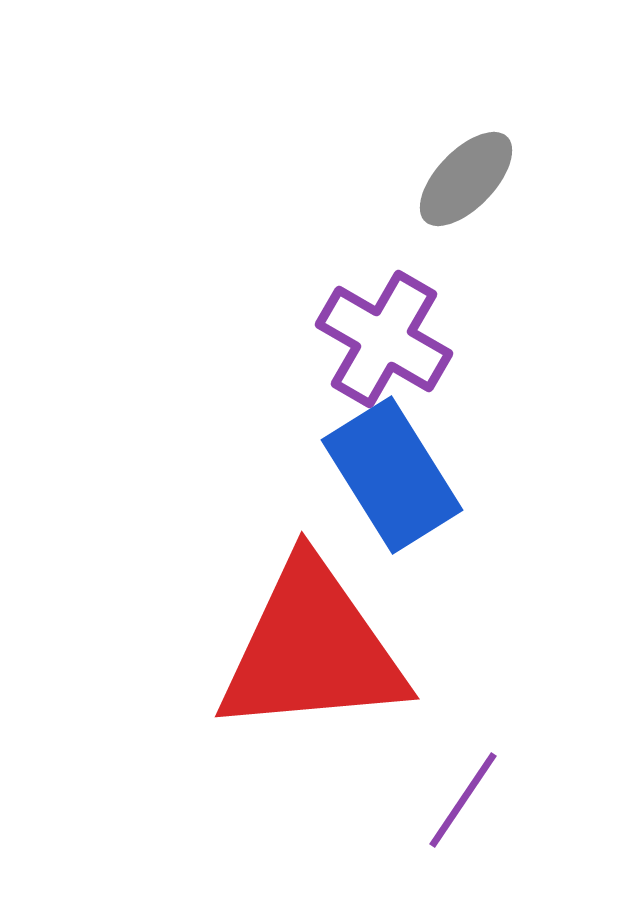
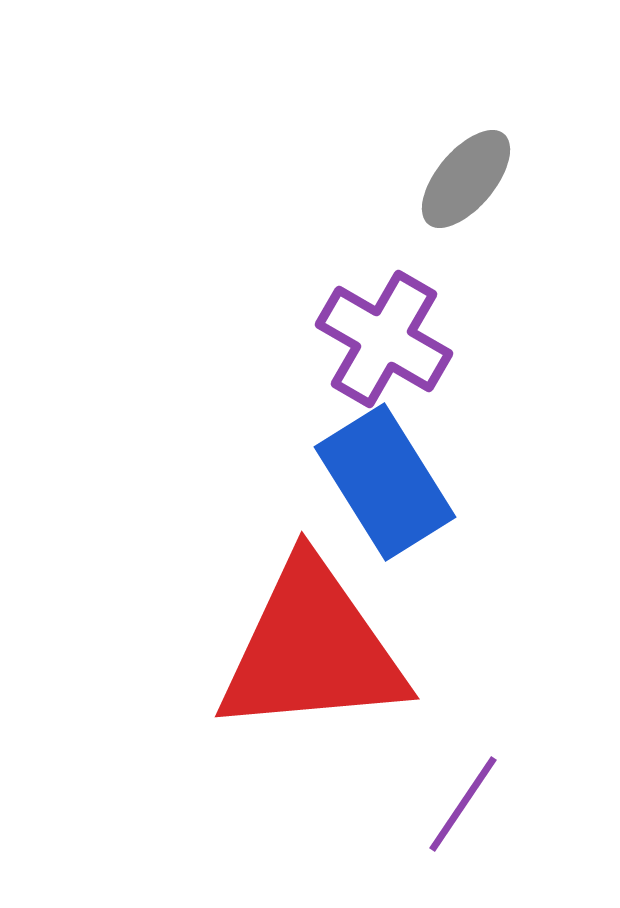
gray ellipse: rotated 4 degrees counterclockwise
blue rectangle: moved 7 px left, 7 px down
purple line: moved 4 px down
